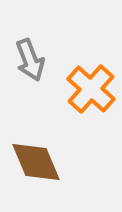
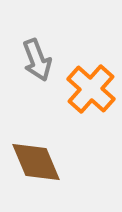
gray arrow: moved 7 px right
